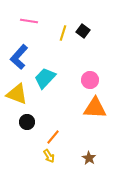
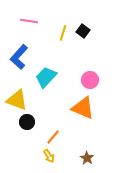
cyan trapezoid: moved 1 px right, 1 px up
yellow triangle: moved 6 px down
orange triangle: moved 12 px left; rotated 20 degrees clockwise
brown star: moved 2 px left
